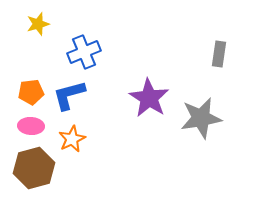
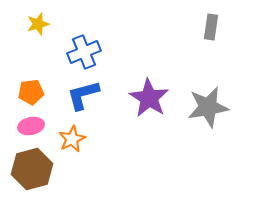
gray rectangle: moved 8 px left, 27 px up
blue L-shape: moved 14 px right
gray star: moved 7 px right, 11 px up
pink ellipse: rotated 15 degrees counterclockwise
brown hexagon: moved 2 px left, 1 px down
